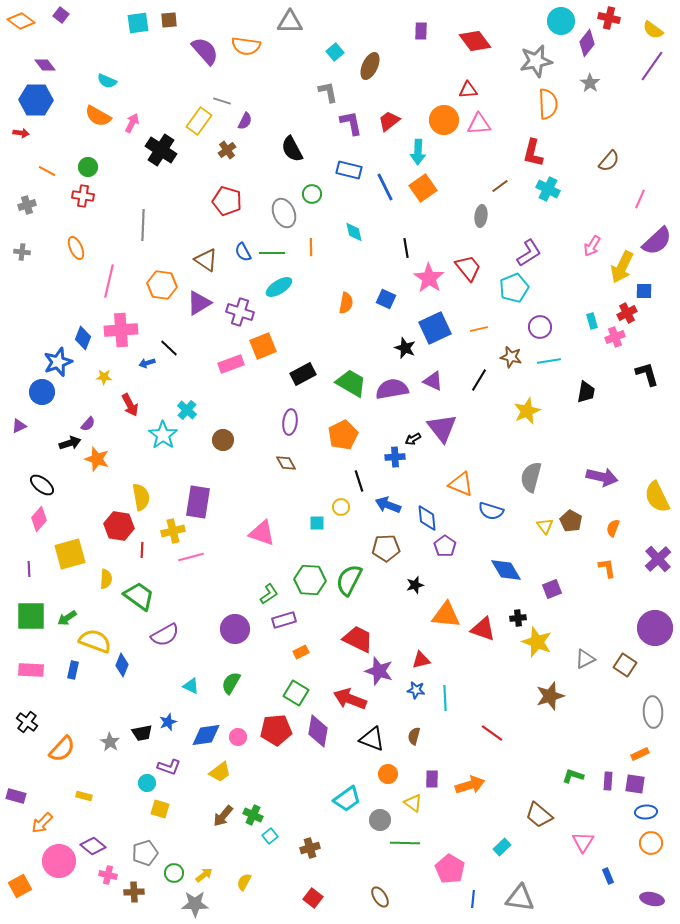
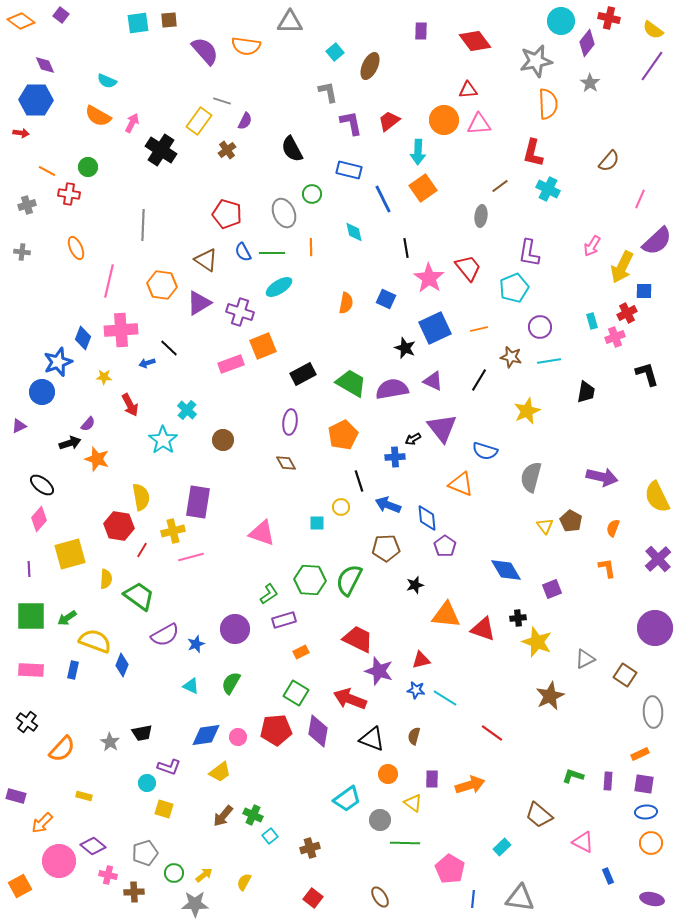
purple diamond at (45, 65): rotated 15 degrees clockwise
blue line at (385, 187): moved 2 px left, 12 px down
red cross at (83, 196): moved 14 px left, 2 px up
red pentagon at (227, 201): moved 13 px down
purple L-shape at (529, 253): rotated 132 degrees clockwise
cyan star at (163, 435): moved 5 px down
blue semicircle at (491, 511): moved 6 px left, 60 px up
red line at (142, 550): rotated 28 degrees clockwise
brown square at (625, 665): moved 10 px down
brown star at (550, 696): rotated 8 degrees counterclockwise
cyan line at (445, 698): rotated 55 degrees counterclockwise
blue star at (168, 722): moved 28 px right, 78 px up
purple square at (635, 784): moved 9 px right
yellow square at (160, 809): moved 4 px right
pink triangle at (583, 842): rotated 35 degrees counterclockwise
